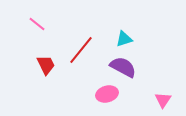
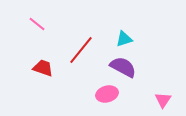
red trapezoid: moved 3 px left, 3 px down; rotated 45 degrees counterclockwise
